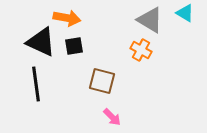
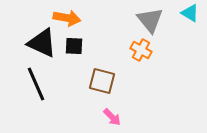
cyan triangle: moved 5 px right
gray triangle: rotated 20 degrees clockwise
black triangle: moved 1 px right, 1 px down
black square: rotated 12 degrees clockwise
black line: rotated 16 degrees counterclockwise
